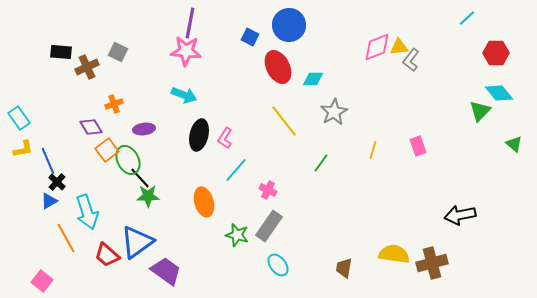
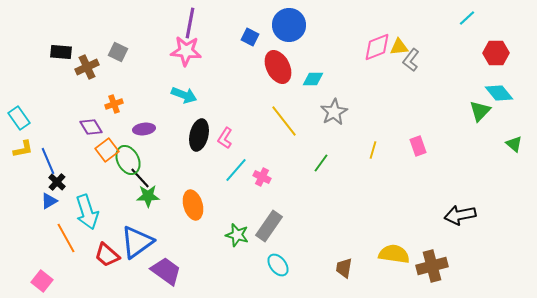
pink cross at (268, 190): moved 6 px left, 13 px up
orange ellipse at (204, 202): moved 11 px left, 3 px down
brown cross at (432, 263): moved 3 px down
